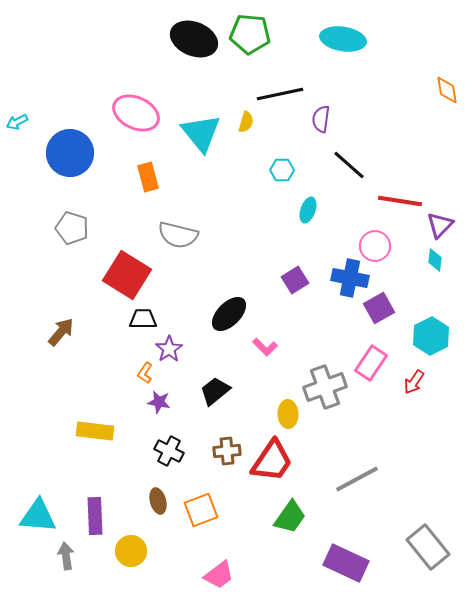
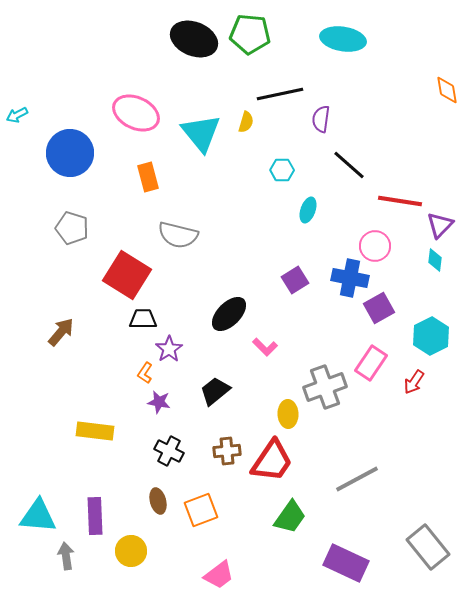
cyan arrow at (17, 122): moved 7 px up
